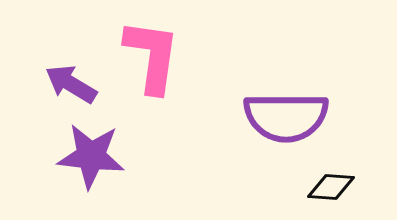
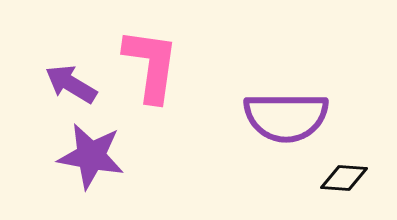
pink L-shape: moved 1 px left, 9 px down
purple star: rotated 4 degrees clockwise
black diamond: moved 13 px right, 9 px up
